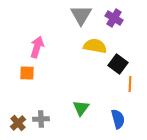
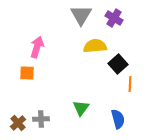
yellow semicircle: rotated 15 degrees counterclockwise
black square: rotated 12 degrees clockwise
